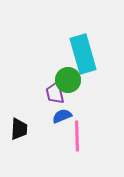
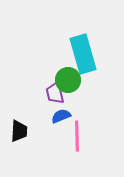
blue semicircle: moved 1 px left
black trapezoid: moved 2 px down
